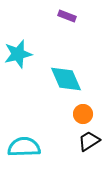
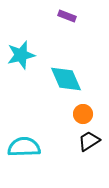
cyan star: moved 3 px right, 1 px down
